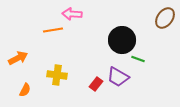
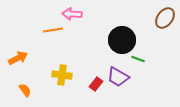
yellow cross: moved 5 px right
orange semicircle: rotated 64 degrees counterclockwise
